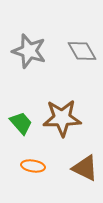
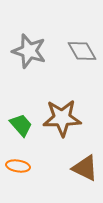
green trapezoid: moved 2 px down
orange ellipse: moved 15 px left
